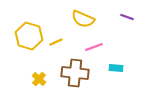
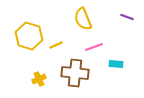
yellow semicircle: rotated 45 degrees clockwise
yellow line: moved 3 px down
cyan rectangle: moved 4 px up
yellow cross: rotated 24 degrees clockwise
